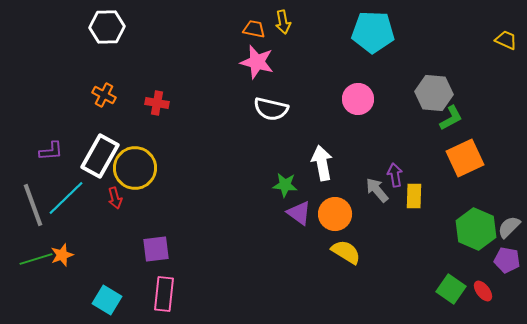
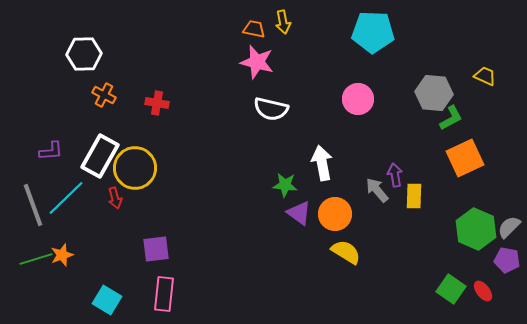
white hexagon: moved 23 px left, 27 px down
yellow trapezoid: moved 21 px left, 36 px down
